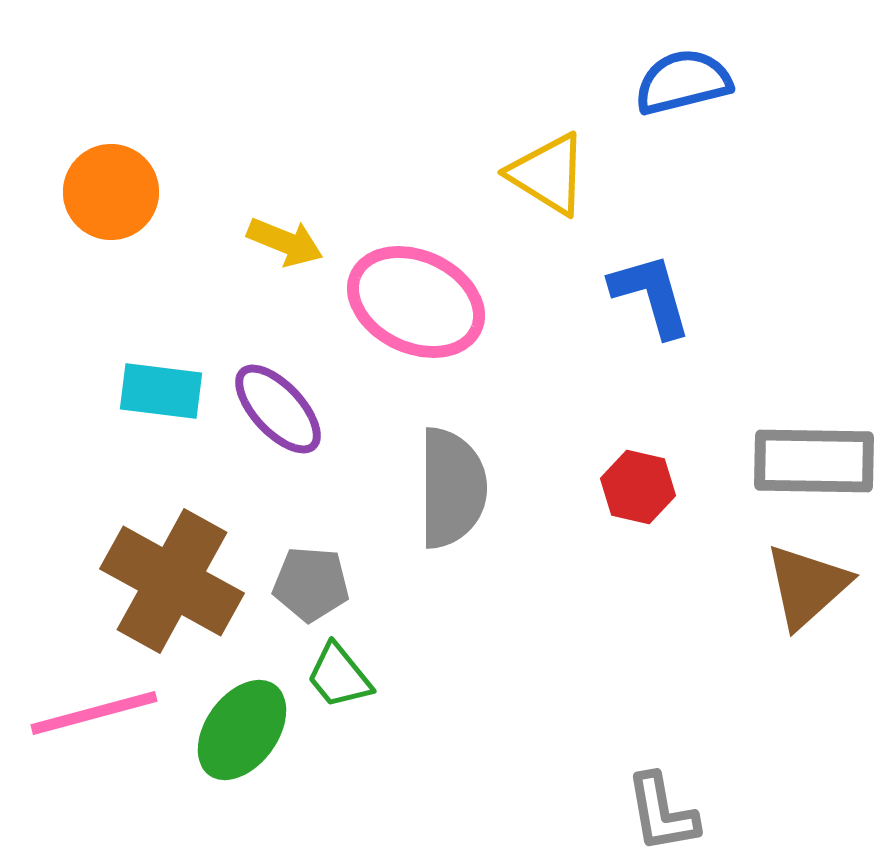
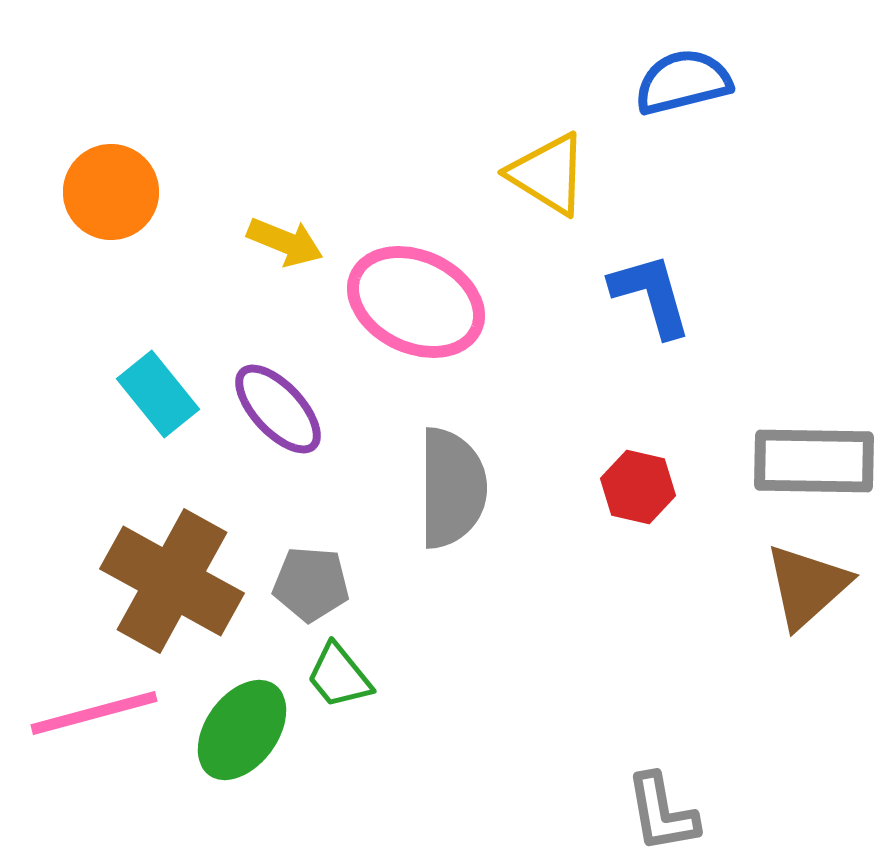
cyan rectangle: moved 3 px left, 3 px down; rotated 44 degrees clockwise
